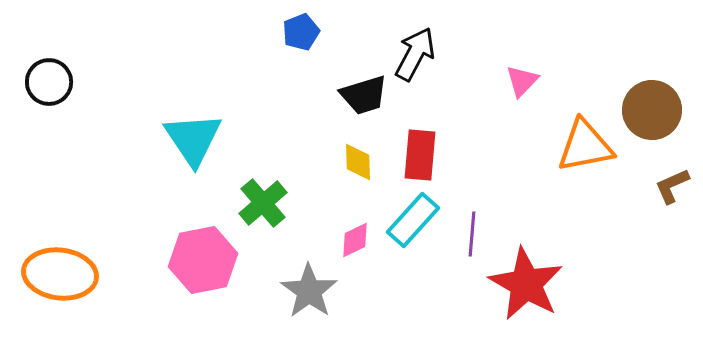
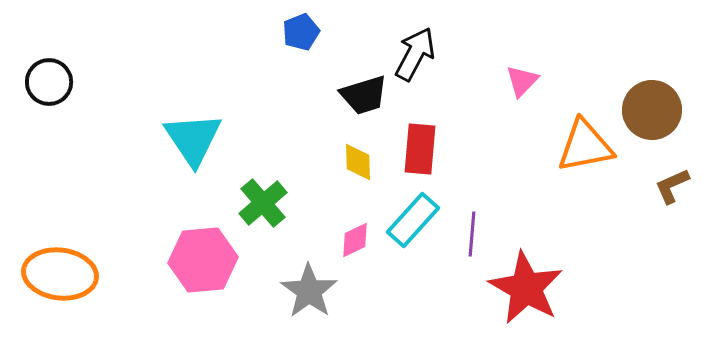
red rectangle: moved 6 px up
pink hexagon: rotated 6 degrees clockwise
red star: moved 4 px down
